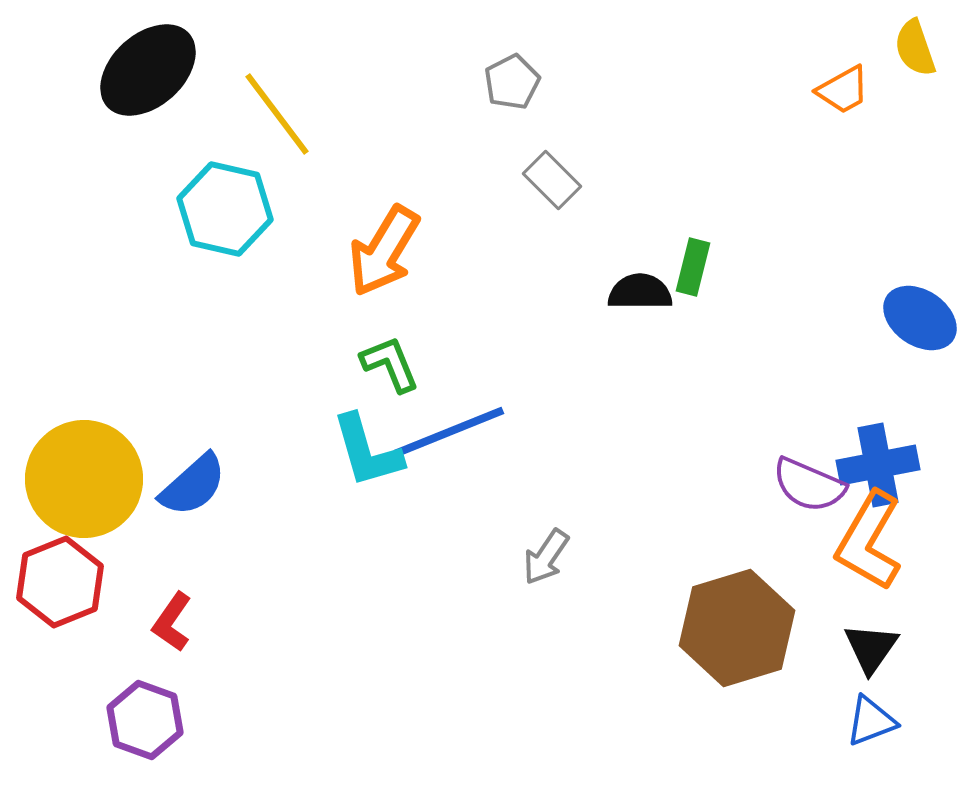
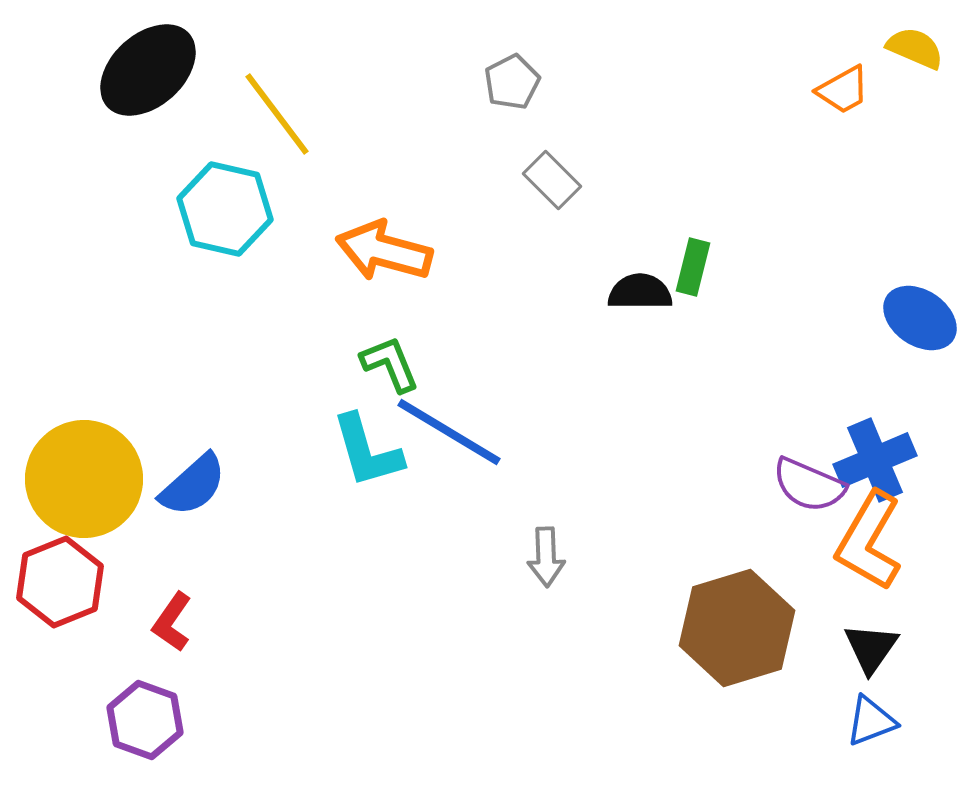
yellow semicircle: rotated 132 degrees clockwise
orange arrow: rotated 74 degrees clockwise
blue line: rotated 53 degrees clockwise
blue cross: moved 3 px left, 5 px up; rotated 12 degrees counterclockwise
gray arrow: rotated 36 degrees counterclockwise
